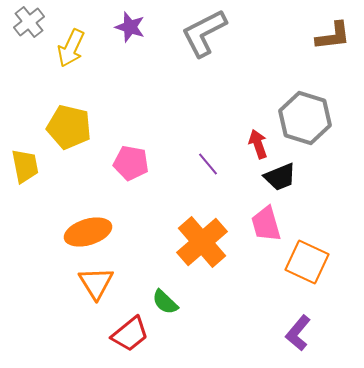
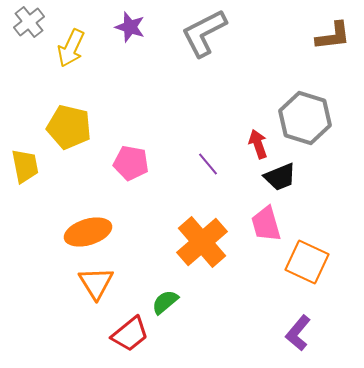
green semicircle: rotated 96 degrees clockwise
